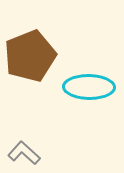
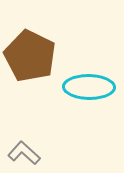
brown pentagon: rotated 24 degrees counterclockwise
